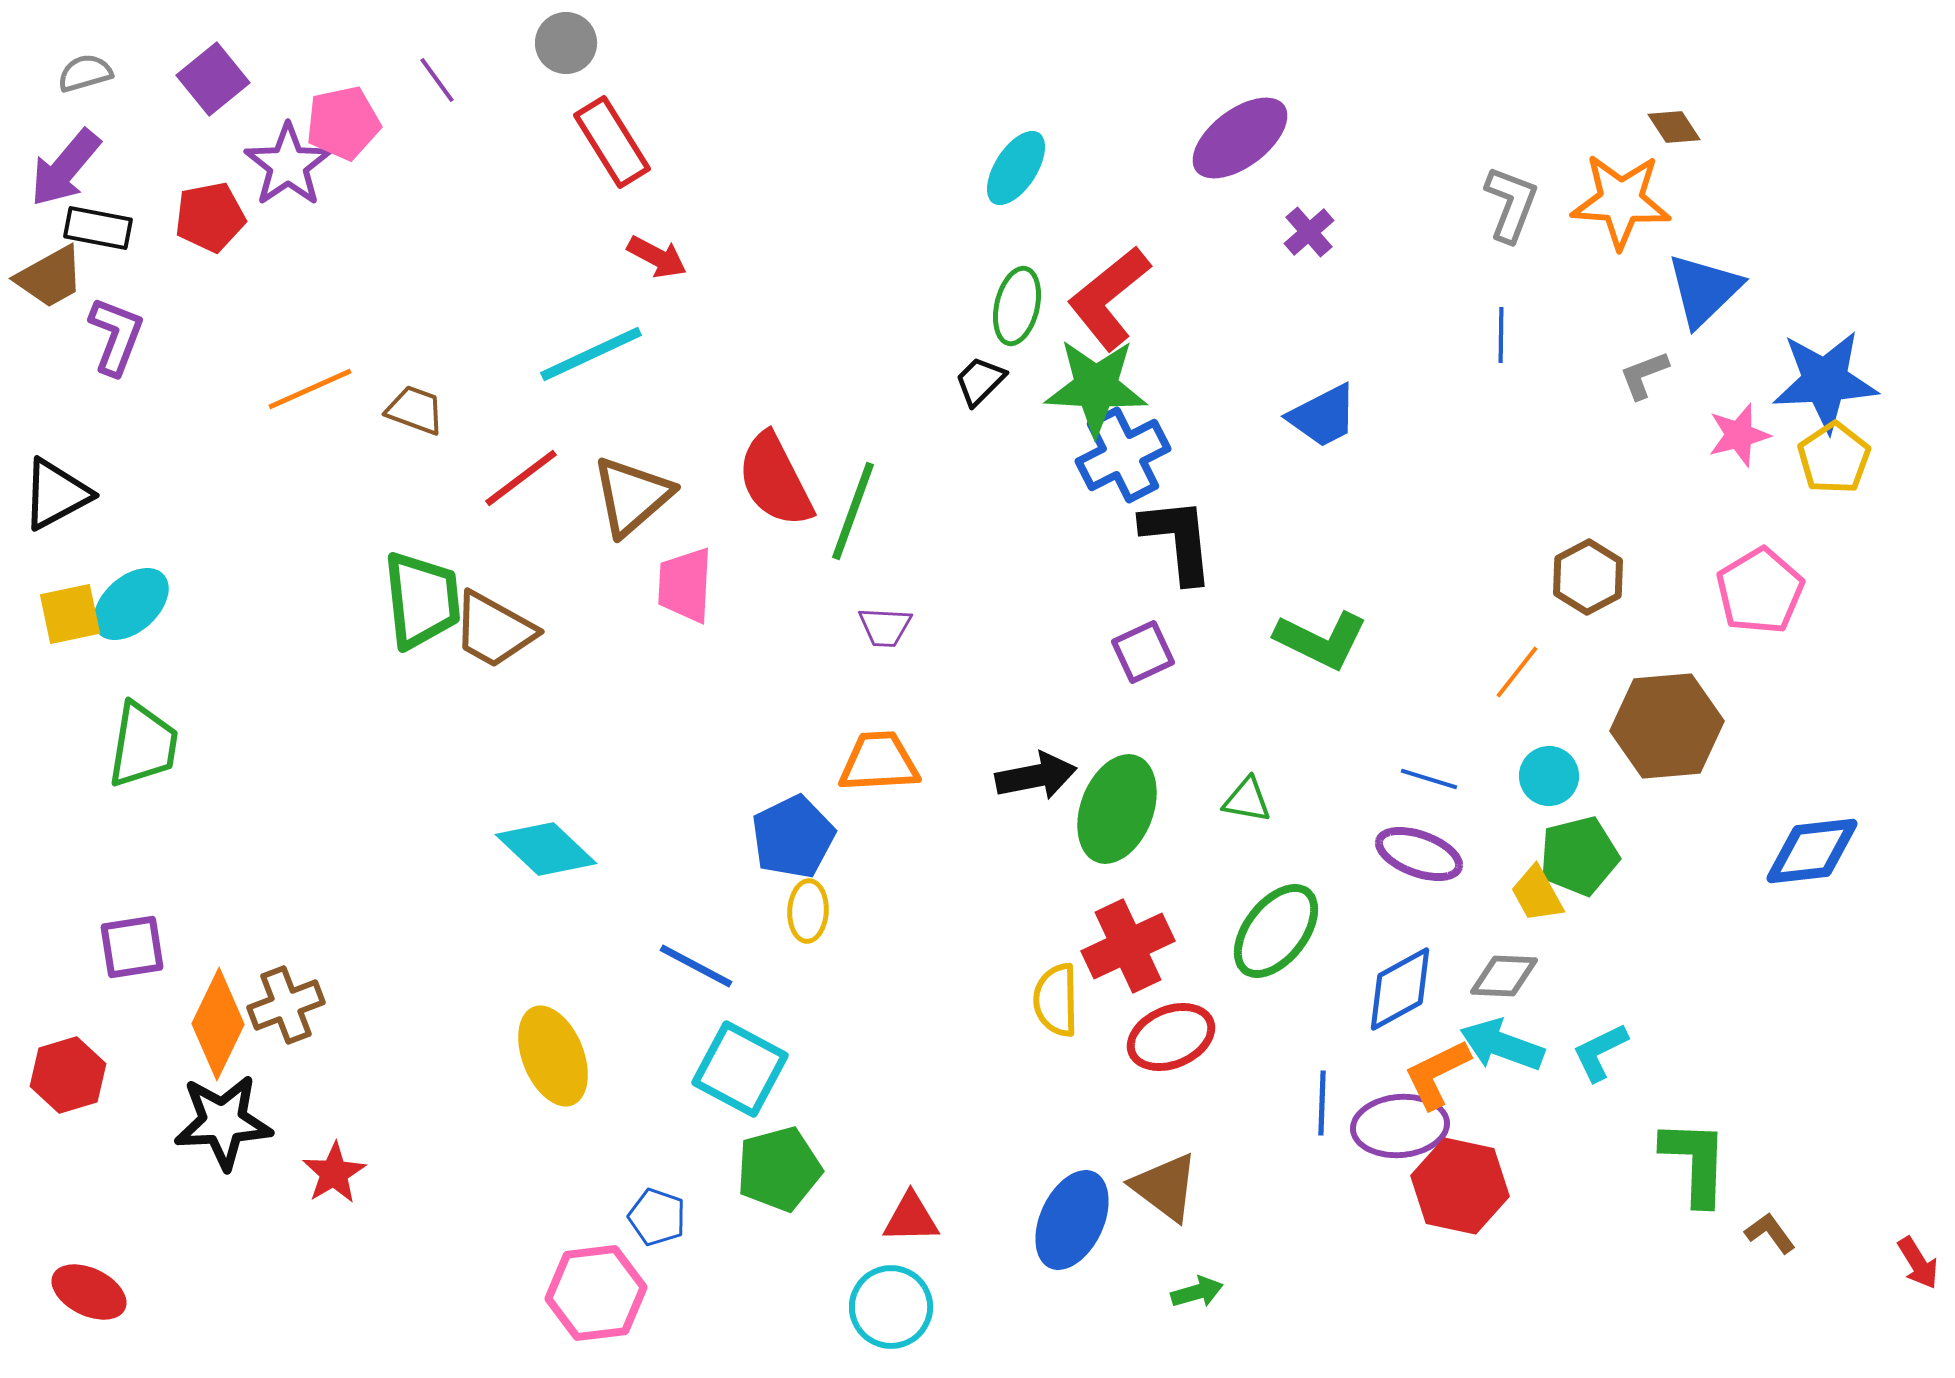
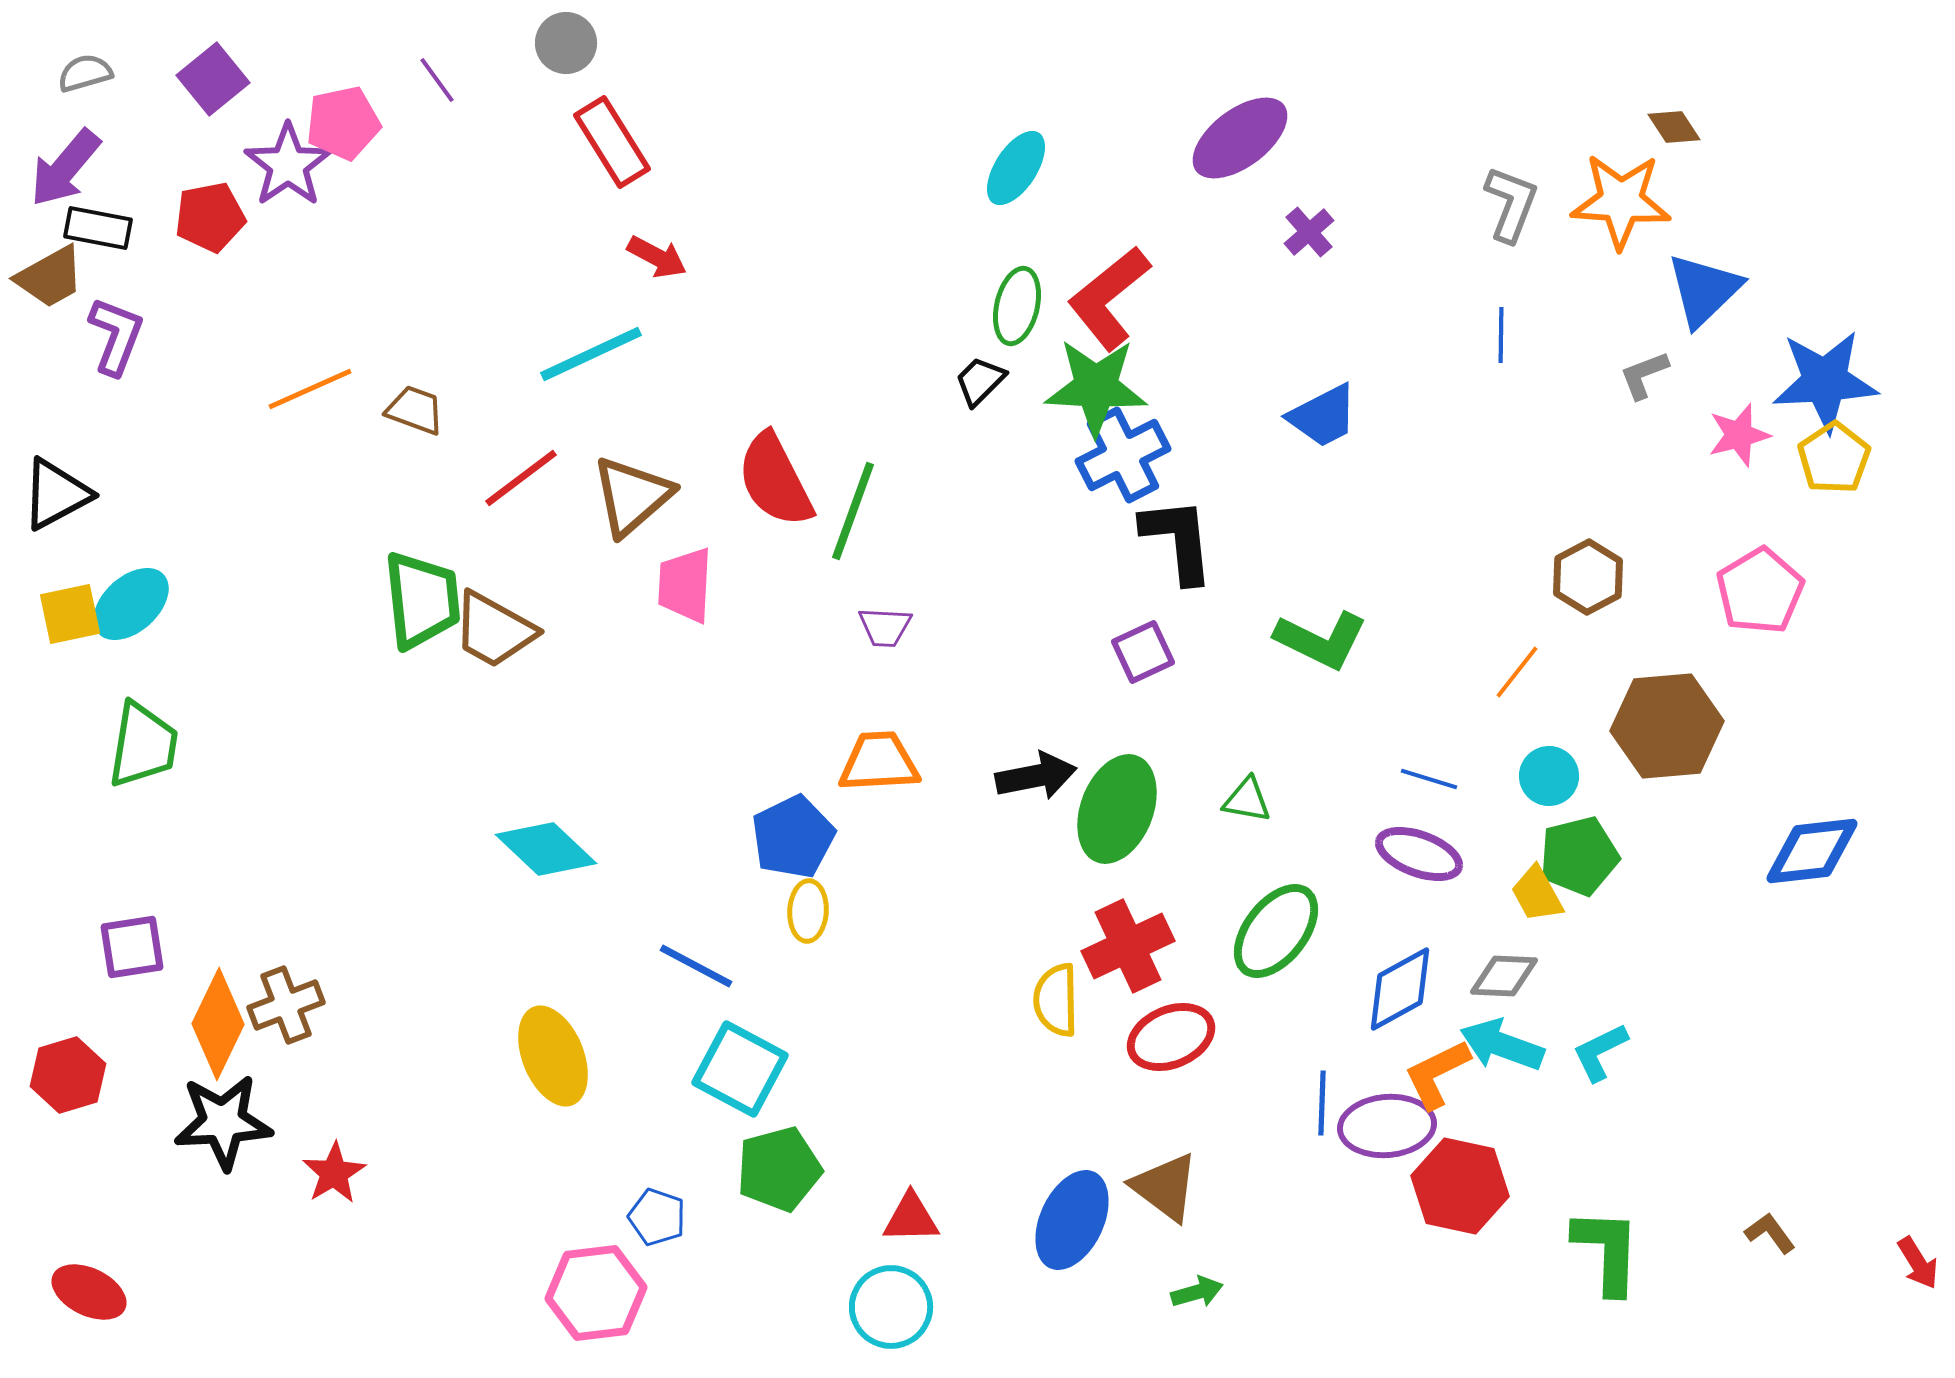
purple ellipse at (1400, 1126): moved 13 px left
green L-shape at (1695, 1162): moved 88 px left, 89 px down
